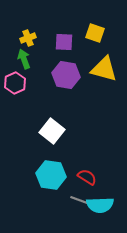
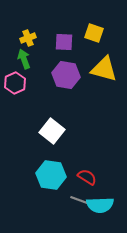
yellow square: moved 1 px left
